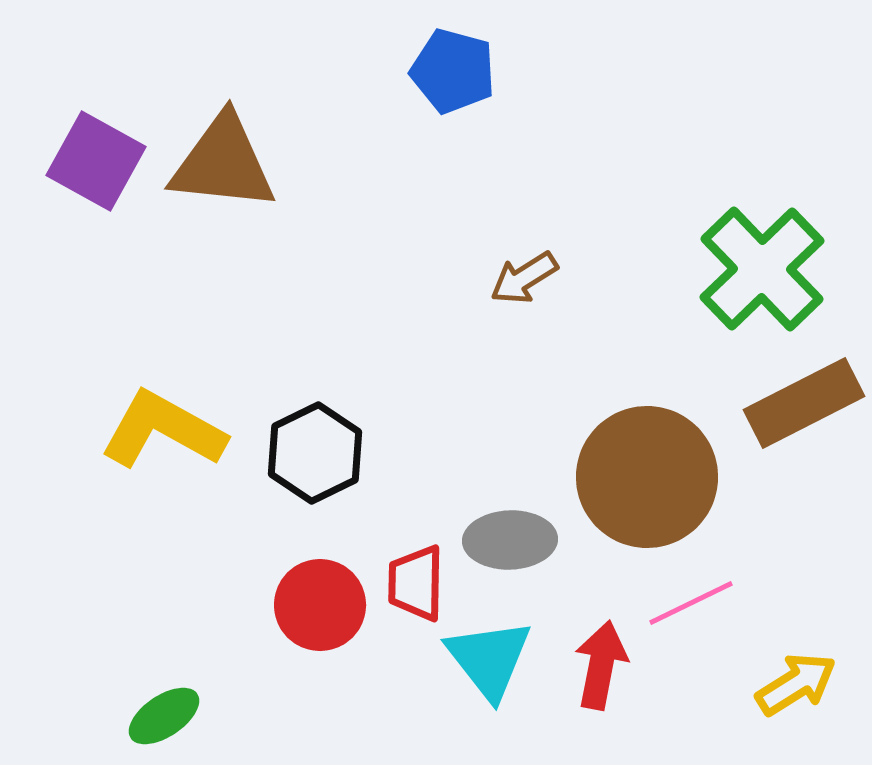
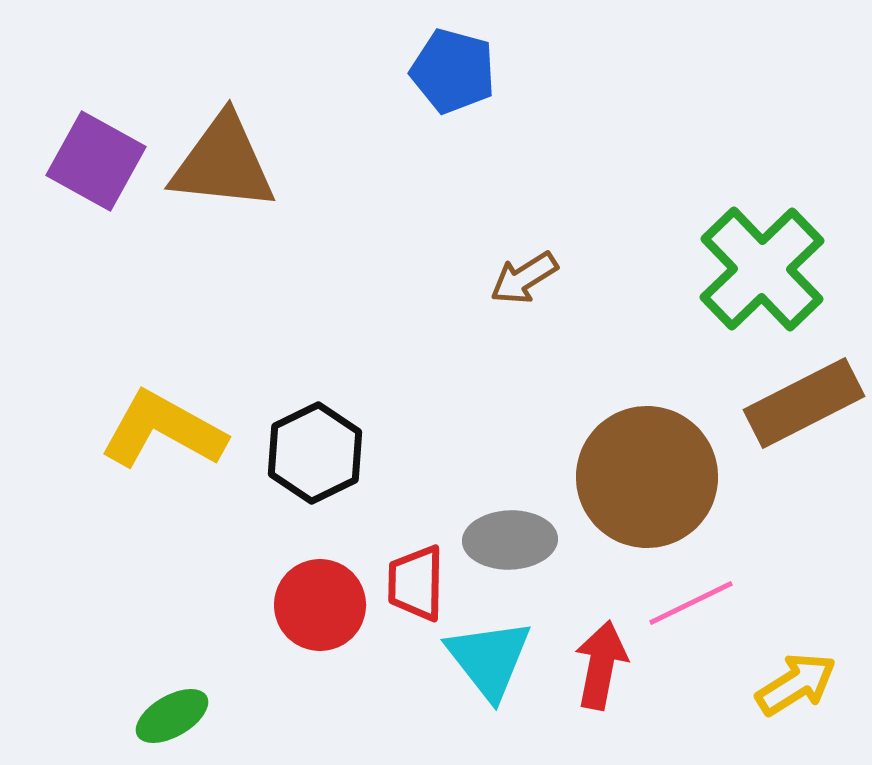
green ellipse: moved 8 px right; rotated 4 degrees clockwise
